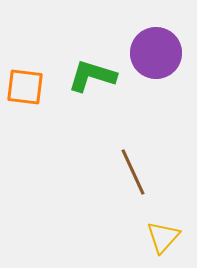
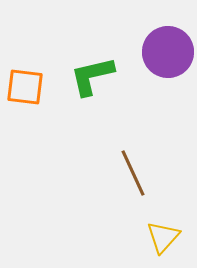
purple circle: moved 12 px right, 1 px up
green L-shape: rotated 30 degrees counterclockwise
brown line: moved 1 px down
